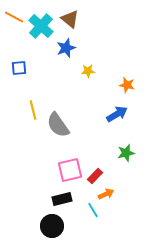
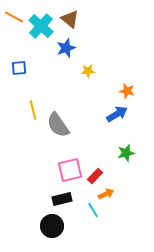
orange star: moved 6 px down
